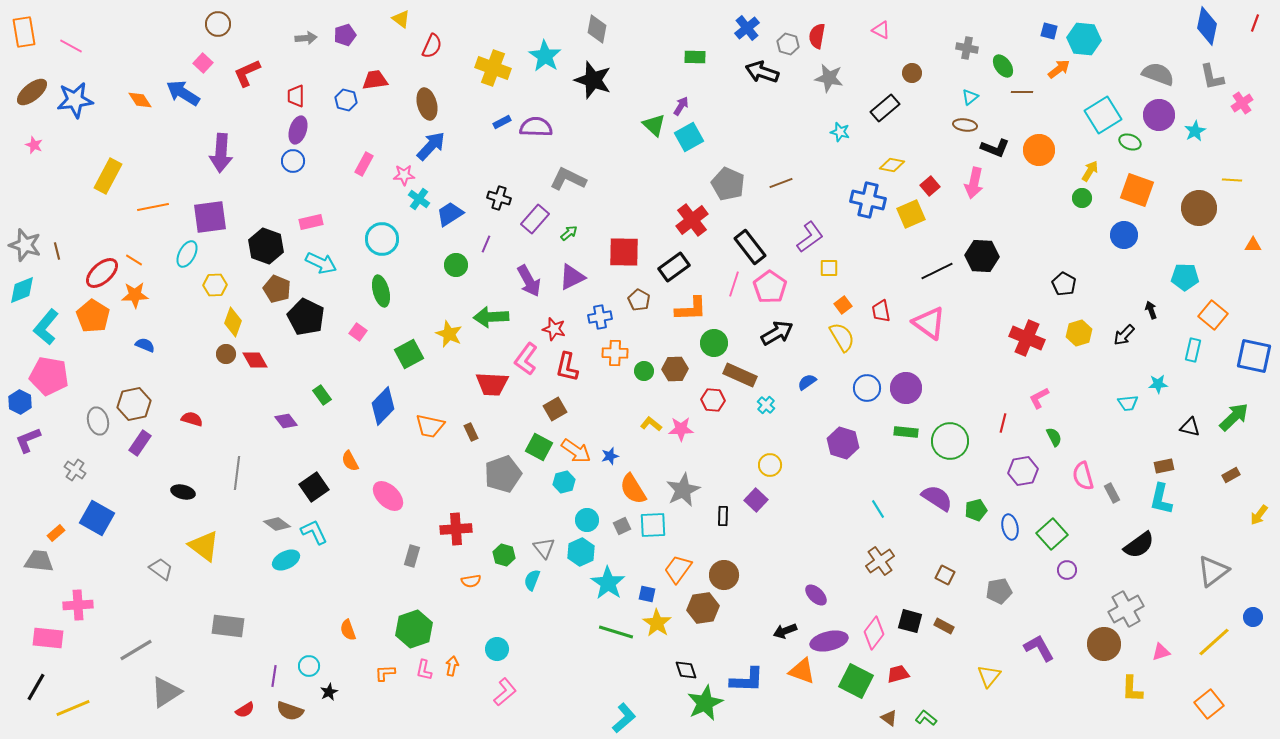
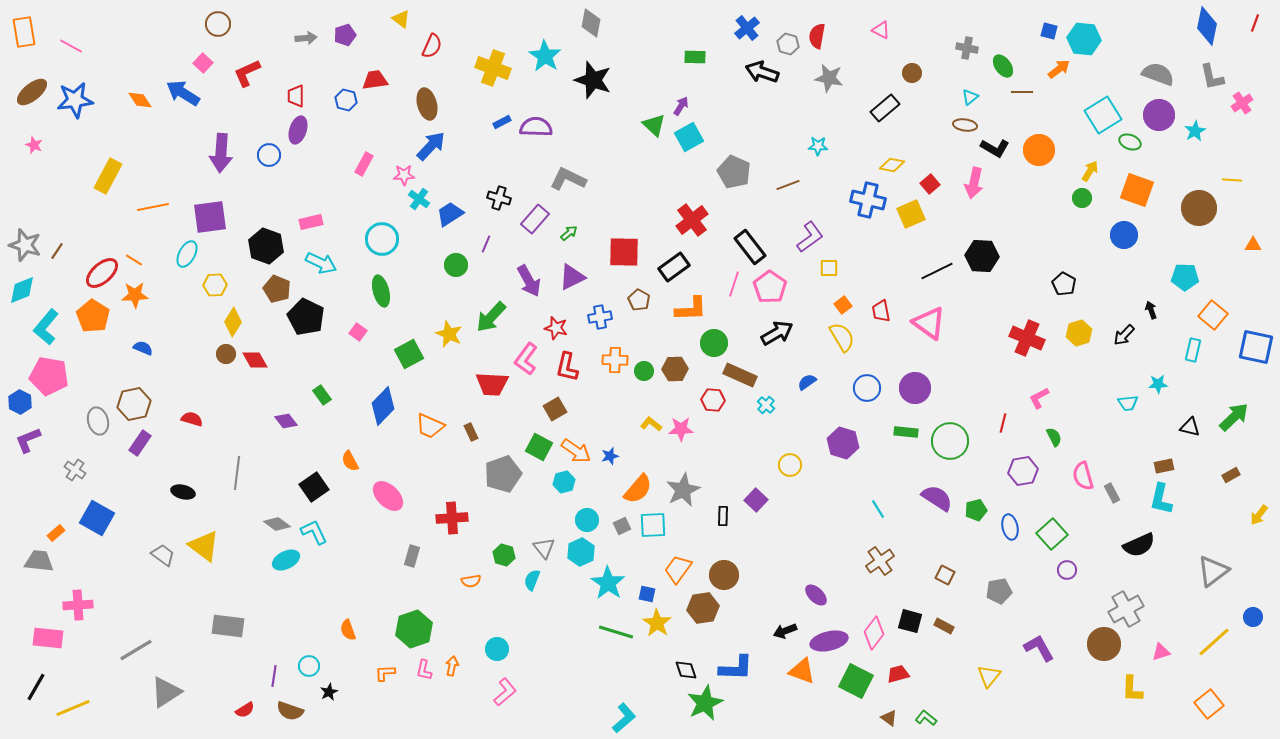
gray diamond at (597, 29): moved 6 px left, 6 px up
cyan star at (840, 132): moved 22 px left, 14 px down; rotated 12 degrees counterclockwise
black L-shape at (995, 148): rotated 8 degrees clockwise
blue circle at (293, 161): moved 24 px left, 6 px up
brown line at (781, 183): moved 7 px right, 2 px down
gray pentagon at (728, 184): moved 6 px right, 12 px up
red square at (930, 186): moved 2 px up
brown line at (57, 251): rotated 48 degrees clockwise
green arrow at (491, 317): rotated 44 degrees counterclockwise
yellow diamond at (233, 322): rotated 12 degrees clockwise
red star at (554, 329): moved 2 px right, 1 px up
blue semicircle at (145, 345): moved 2 px left, 3 px down
orange cross at (615, 353): moved 7 px down
blue square at (1254, 356): moved 2 px right, 9 px up
purple circle at (906, 388): moved 9 px right
orange trapezoid at (430, 426): rotated 12 degrees clockwise
yellow circle at (770, 465): moved 20 px right
orange semicircle at (633, 489): moved 5 px right; rotated 108 degrees counterclockwise
red cross at (456, 529): moved 4 px left, 11 px up
black semicircle at (1139, 545): rotated 12 degrees clockwise
gray trapezoid at (161, 569): moved 2 px right, 14 px up
blue L-shape at (747, 680): moved 11 px left, 12 px up
